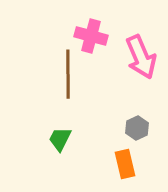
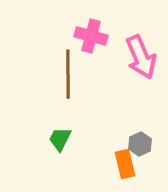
gray hexagon: moved 3 px right, 16 px down
